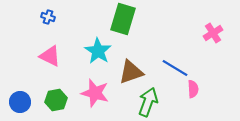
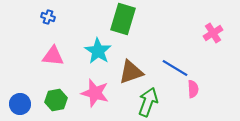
pink triangle: moved 3 px right; rotated 20 degrees counterclockwise
blue circle: moved 2 px down
